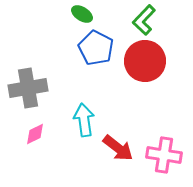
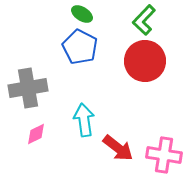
blue pentagon: moved 16 px left, 1 px up
pink diamond: moved 1 px right
